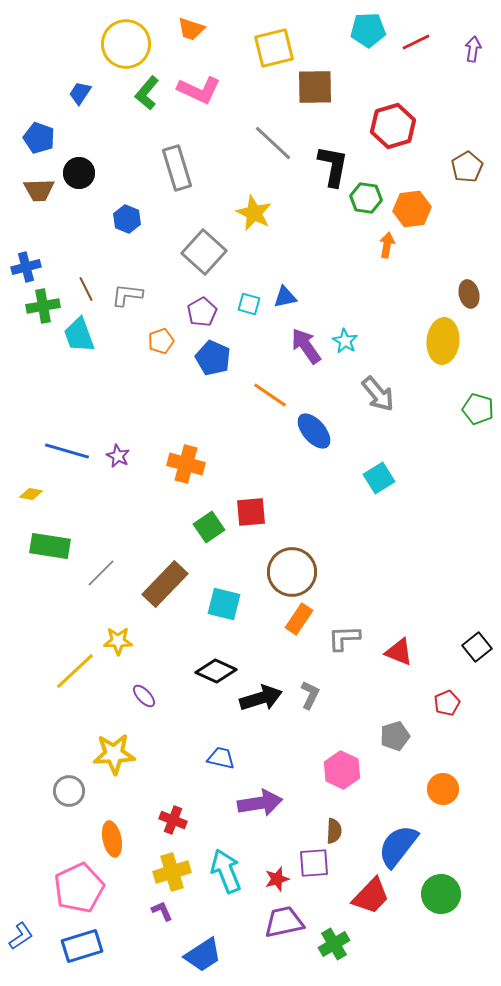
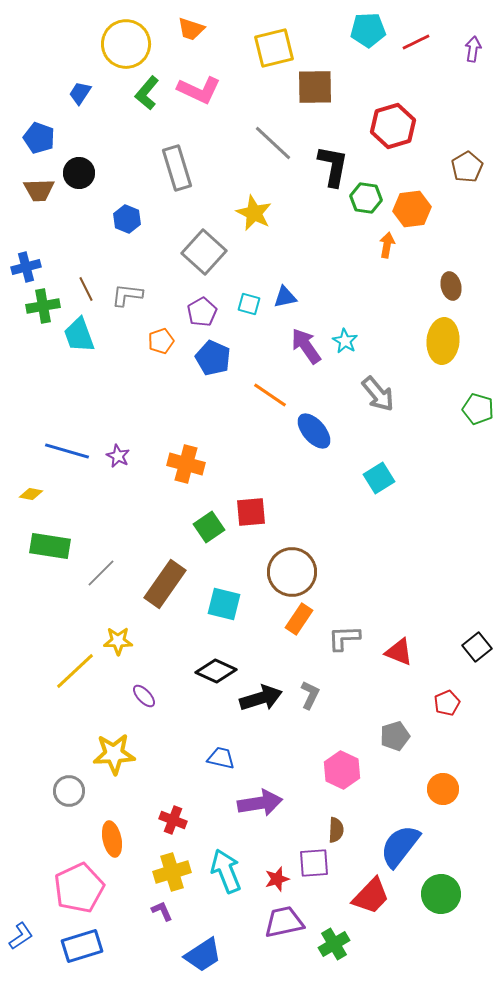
brown ellipse at (469, 294): moved 18 px left, 8 px up
brown rectangle at (165, 584): rotated 9 degrees counterclockwise
brown semicircle at (334, 831): moved 2 px right, 1 px up
blue semicircle at (398, 846): moved 2 px right
